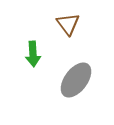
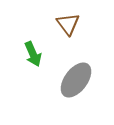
green arrow: rotated 20 degrees counterclockwise
